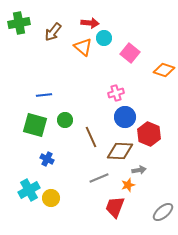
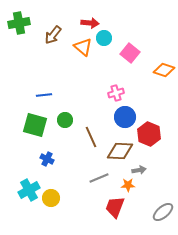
brown arrow: moved 3 px down
orange star: rotated 16 degrees clockwise
